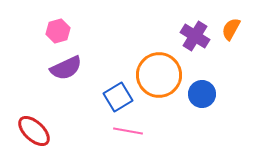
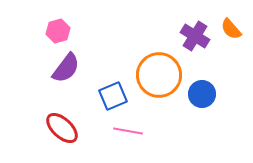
orange semicircle: rotated 70 degrees counterclockwise
purple semicircle: rotated 28 degrees counterclockwise
blue square: moved 5 px left, 1 px up; rotated 8 degrees clockwise
red ellipse: moved 28 px right, 3 px up
